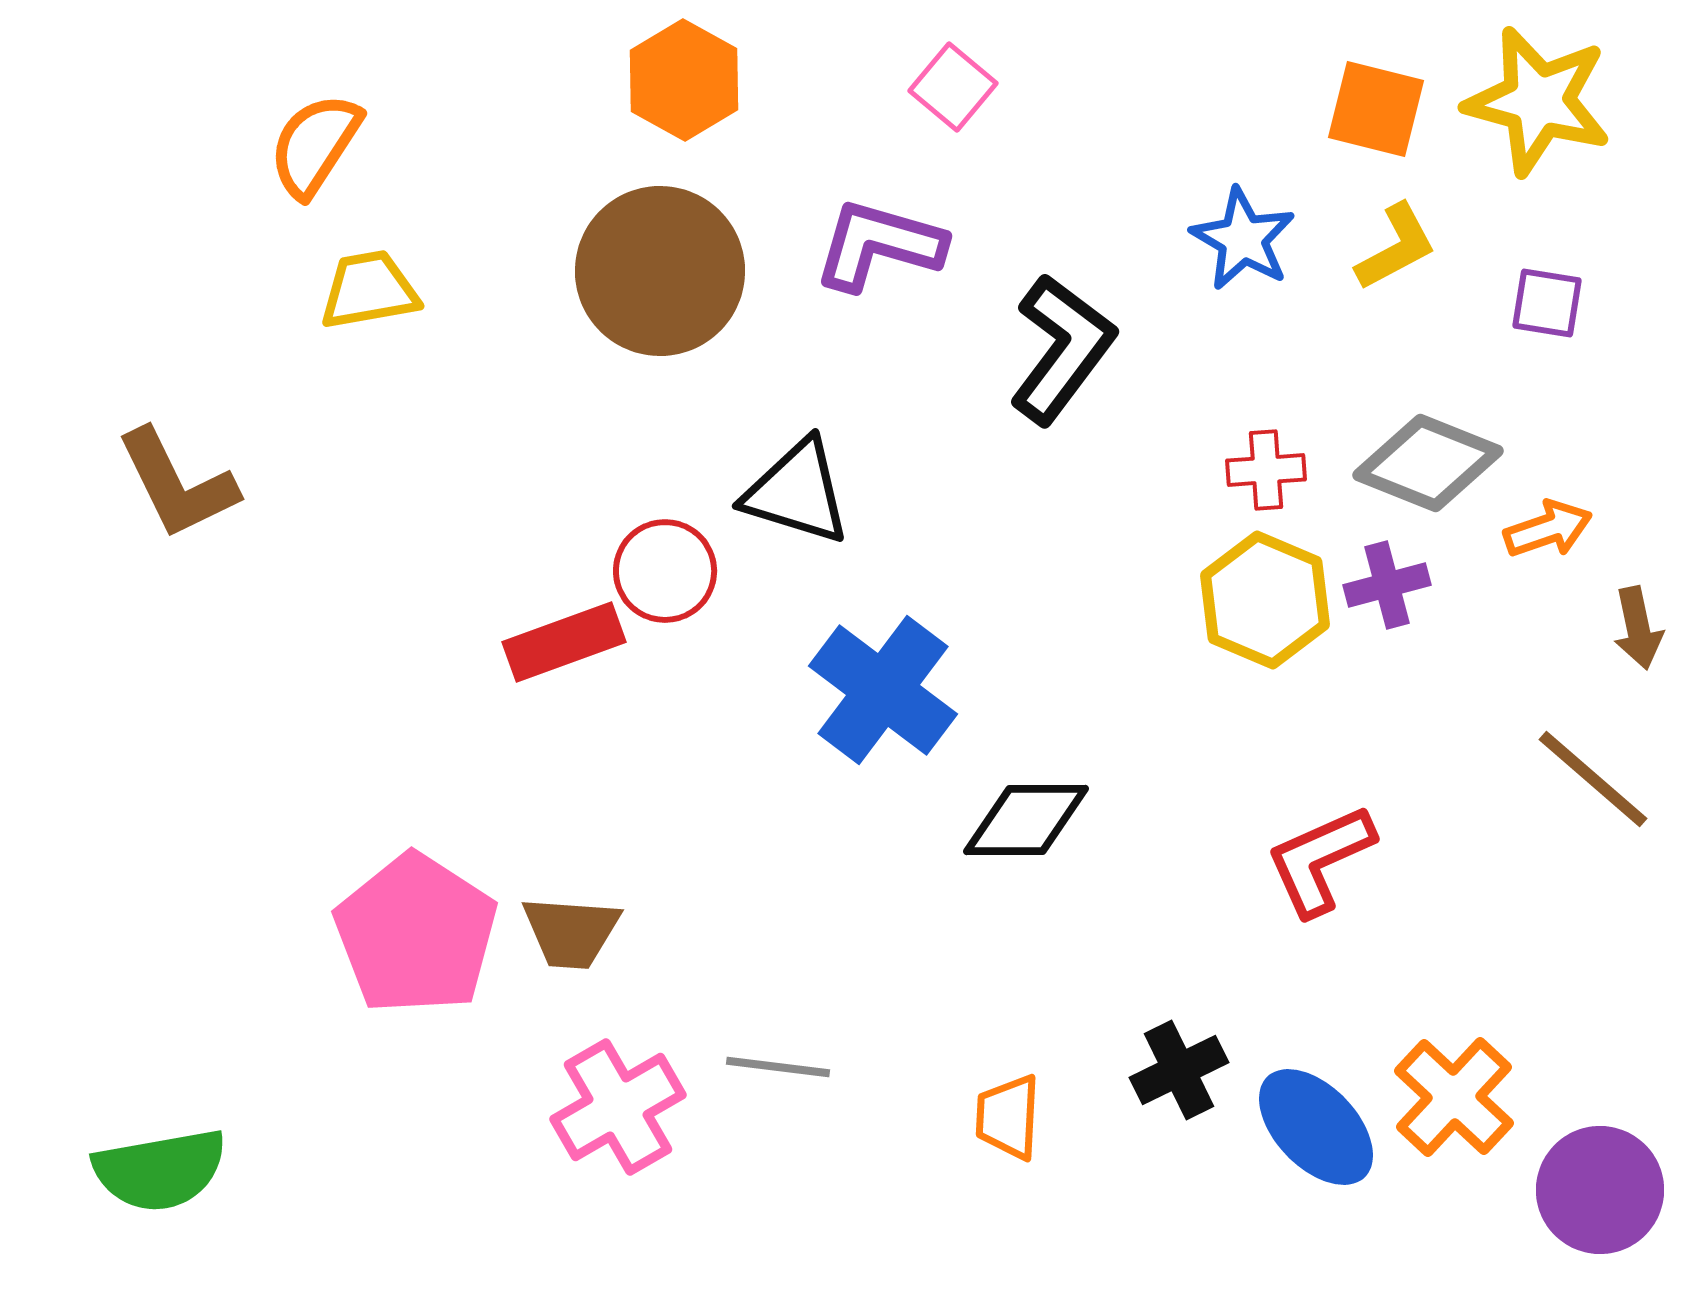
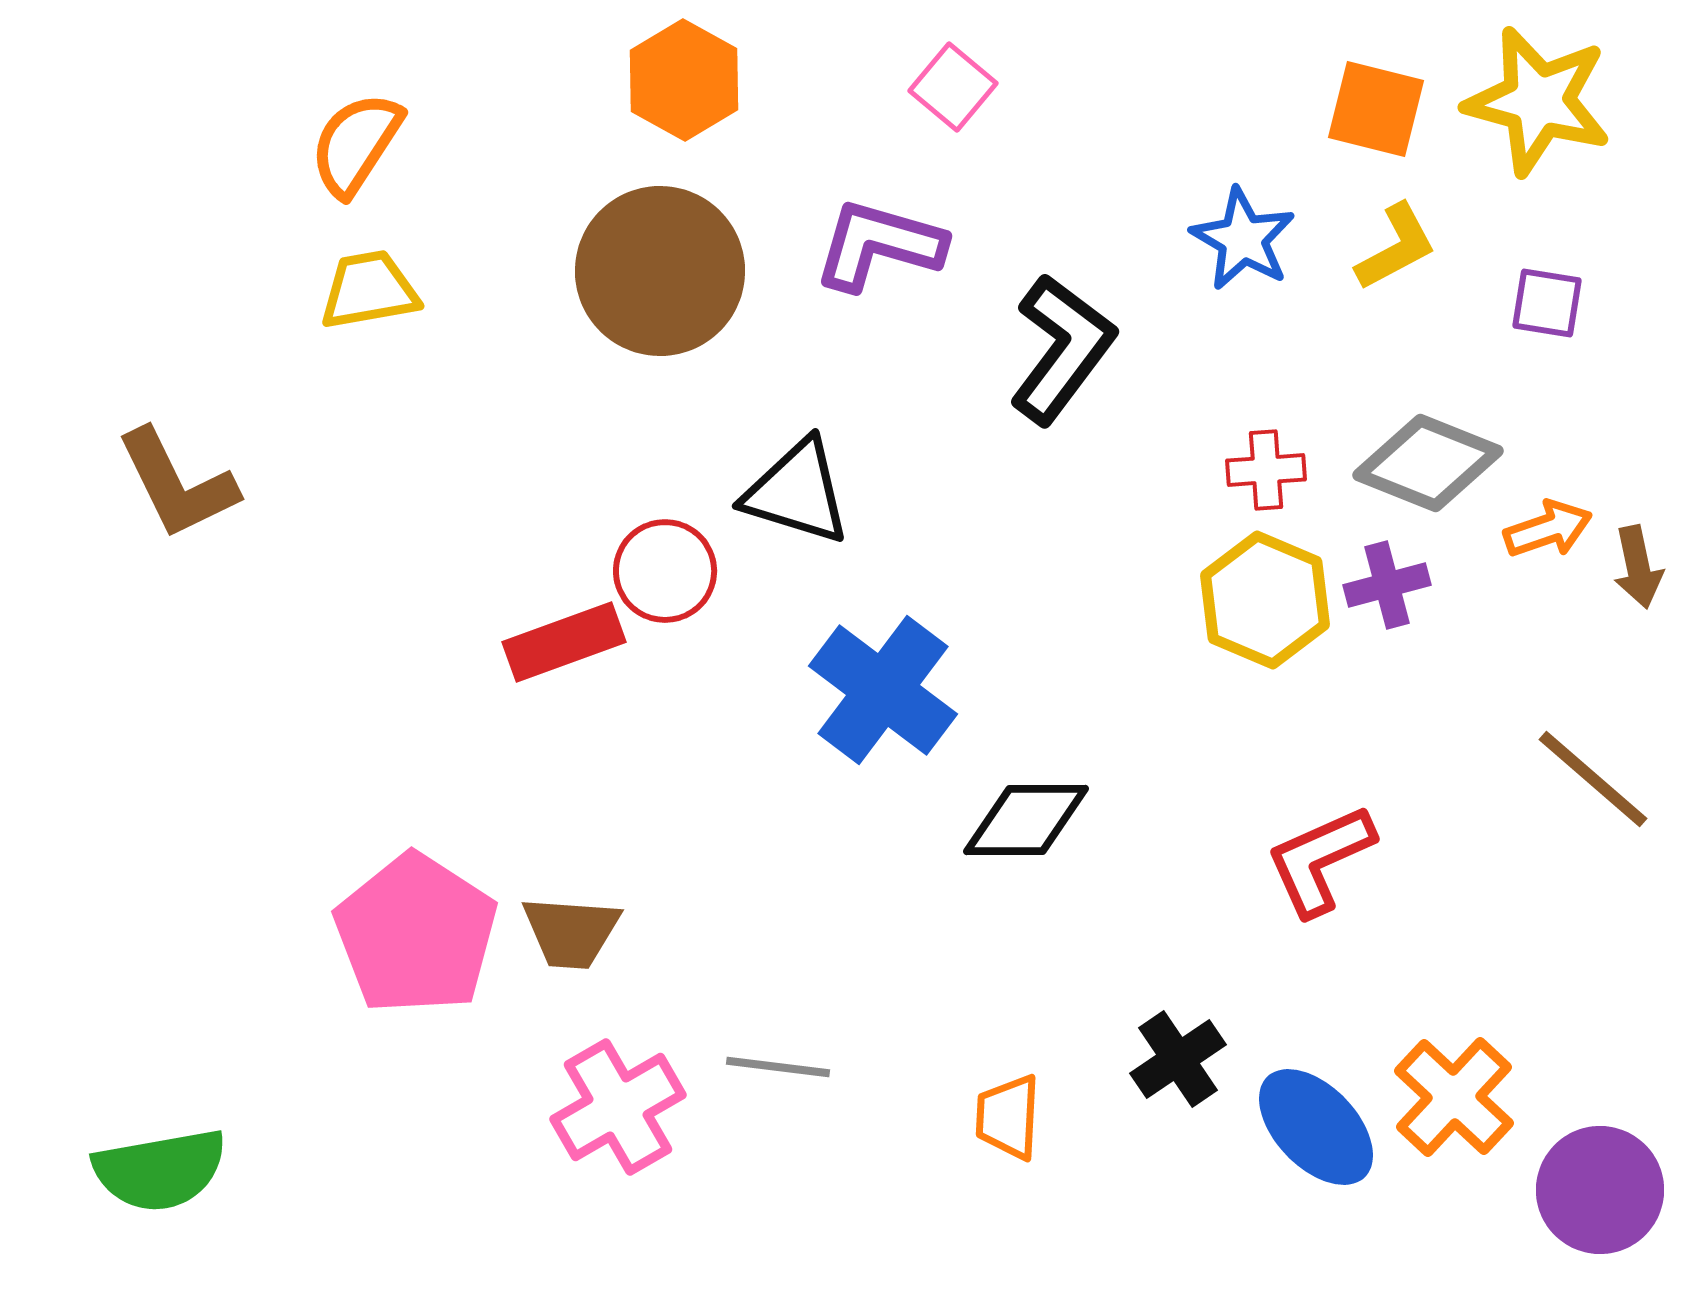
orange semicircle: moved 41 px right, 1 px up
brown arrow: moved 61 px up
black cross: moved 1 px left, 11 px up; rotated 8 degrees counterclockwise
